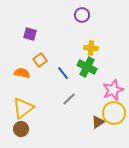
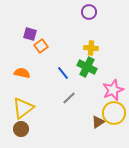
purple circle: moved 7 px right, 3 px up
orange square: moved 1 px right, 14 px up
gray line: moved 1 px up
